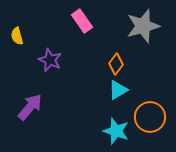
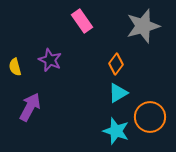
yellow semicircle: moved 2 px left, 31 px down
cyan triangle: moved 3 px down
purple arrow: rotated 12 degrees counterclockwise
